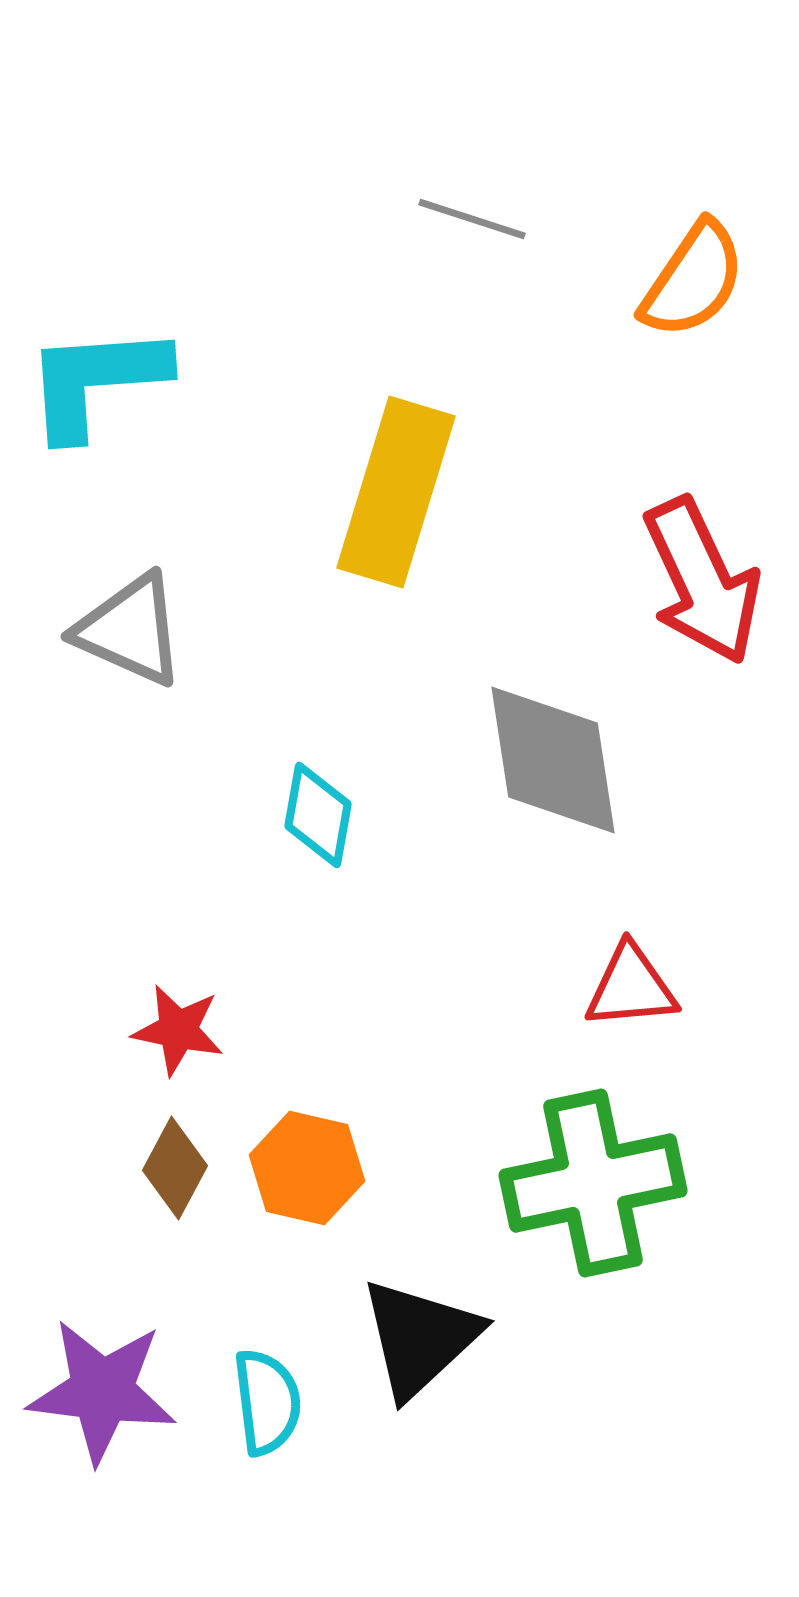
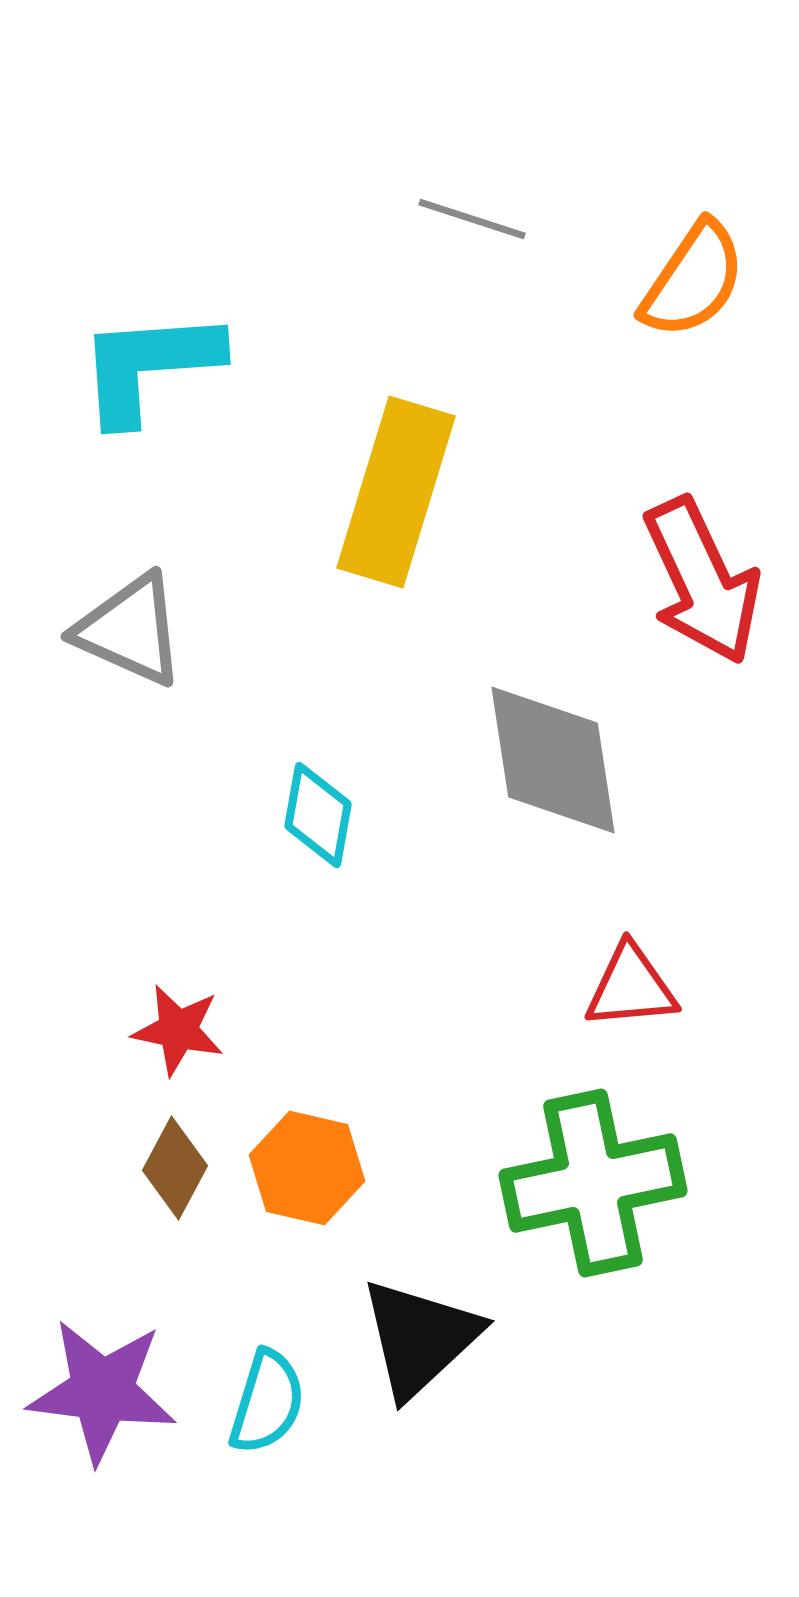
cyan L-shape: moved 53 px right, 15 px up
cyan semicircle: rotated 24 degrees clockwise
